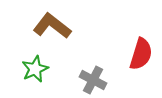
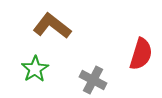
green star: rotated 8 degrees counterclockwise
